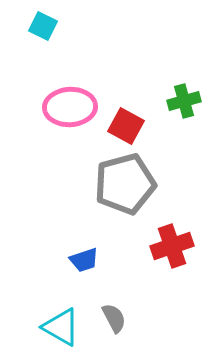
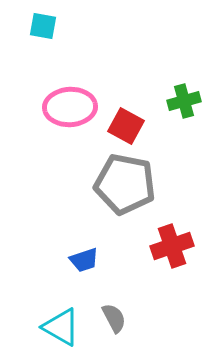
cyan square: rotated 16 degrees counterclockwise
gray pentagon: rotated 26 degrees clockwise
